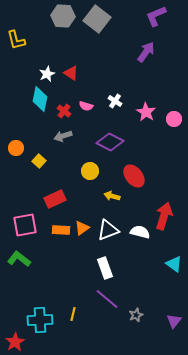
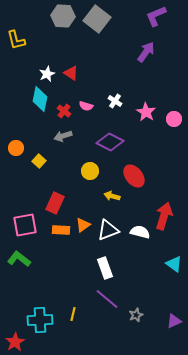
red rectangle: moved 4 px down; rotated 40 degrees counterclockwise
orange triangle: moved 1 px right, 3 px up
purple triangle: rotated 28 degrees clockwise
